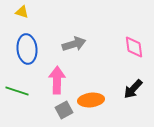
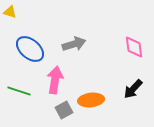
yellow triangle: moved 12 px left
blue ellipse: moved 3 px right; rotated 44 degrees counterclockwise
pink arrow: moved 2 px left; rotated 8 degrees clockwise
green line: moved 2 px right
